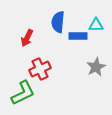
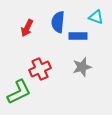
cyan triangle: moved 8 px up; rotated 21 degrees clockwise
red arrow: moved 10 px up
gray star: moved 14 px left; rotated 12 degrees clockwise
green L-shape: moved 4 px left, 1 px up
